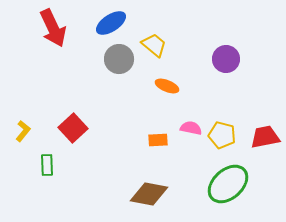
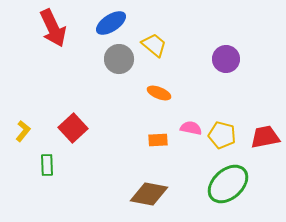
orange ellipse: moved 8 px left, 7 px down
